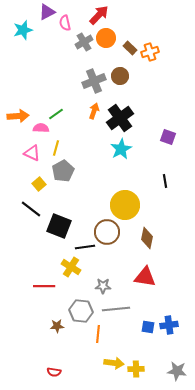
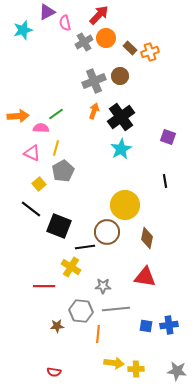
black cross at (120, 118): moved 1 px right, 1 px up
blue square at (148, 327): moved 2 px left, 1 px up
